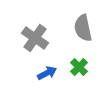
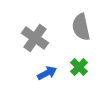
gray semicircle: moved 2 px left, 1 px up
